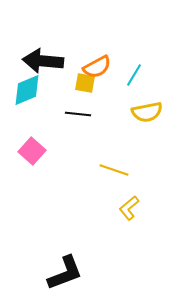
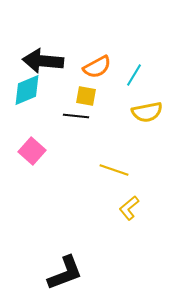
yellow square: moved 1 px right, 13 px down
black line: moved 2 px left, 2 px down
